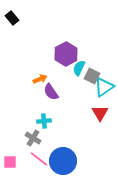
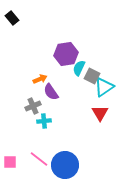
purple hexagon: rotated 20 degrees clockwise
gray cross: moved 32 px up; rotated 35 degrees clockwise
blue circle: moved 2 px right, 4 px down
